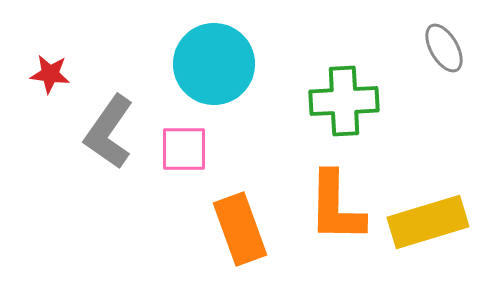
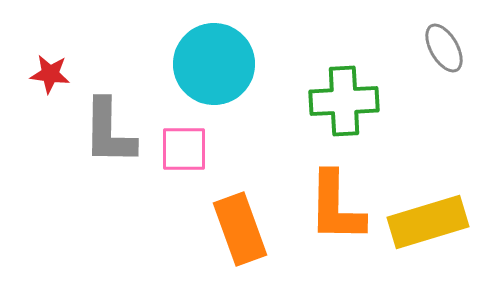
gray L-shape: rotated 34 degrees counterclockwise
